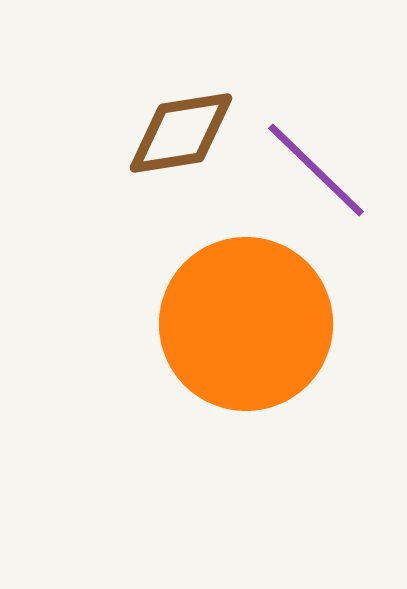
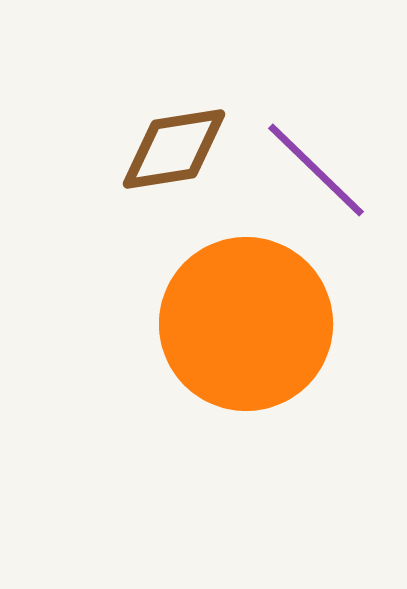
brown diamond: moved 7 px left, 16 px down
